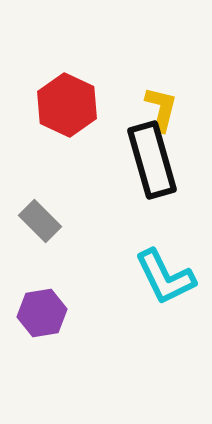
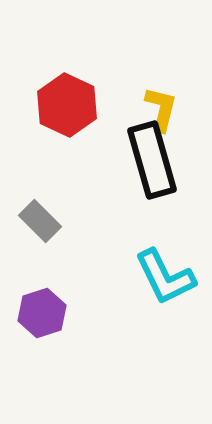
purple hexagon: rotated 9 degrees counterclockwise
